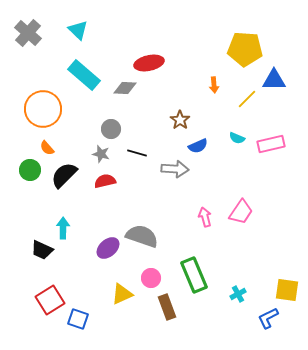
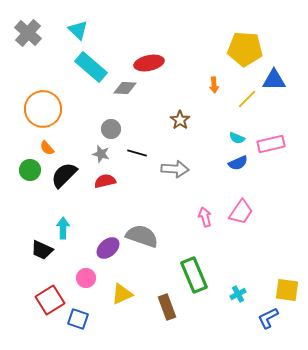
cyan rectangle: moved 7 px right, 8 px up
blue semicircle: moved 40 px right, 17 px down
pink circle: moved 65 px left
